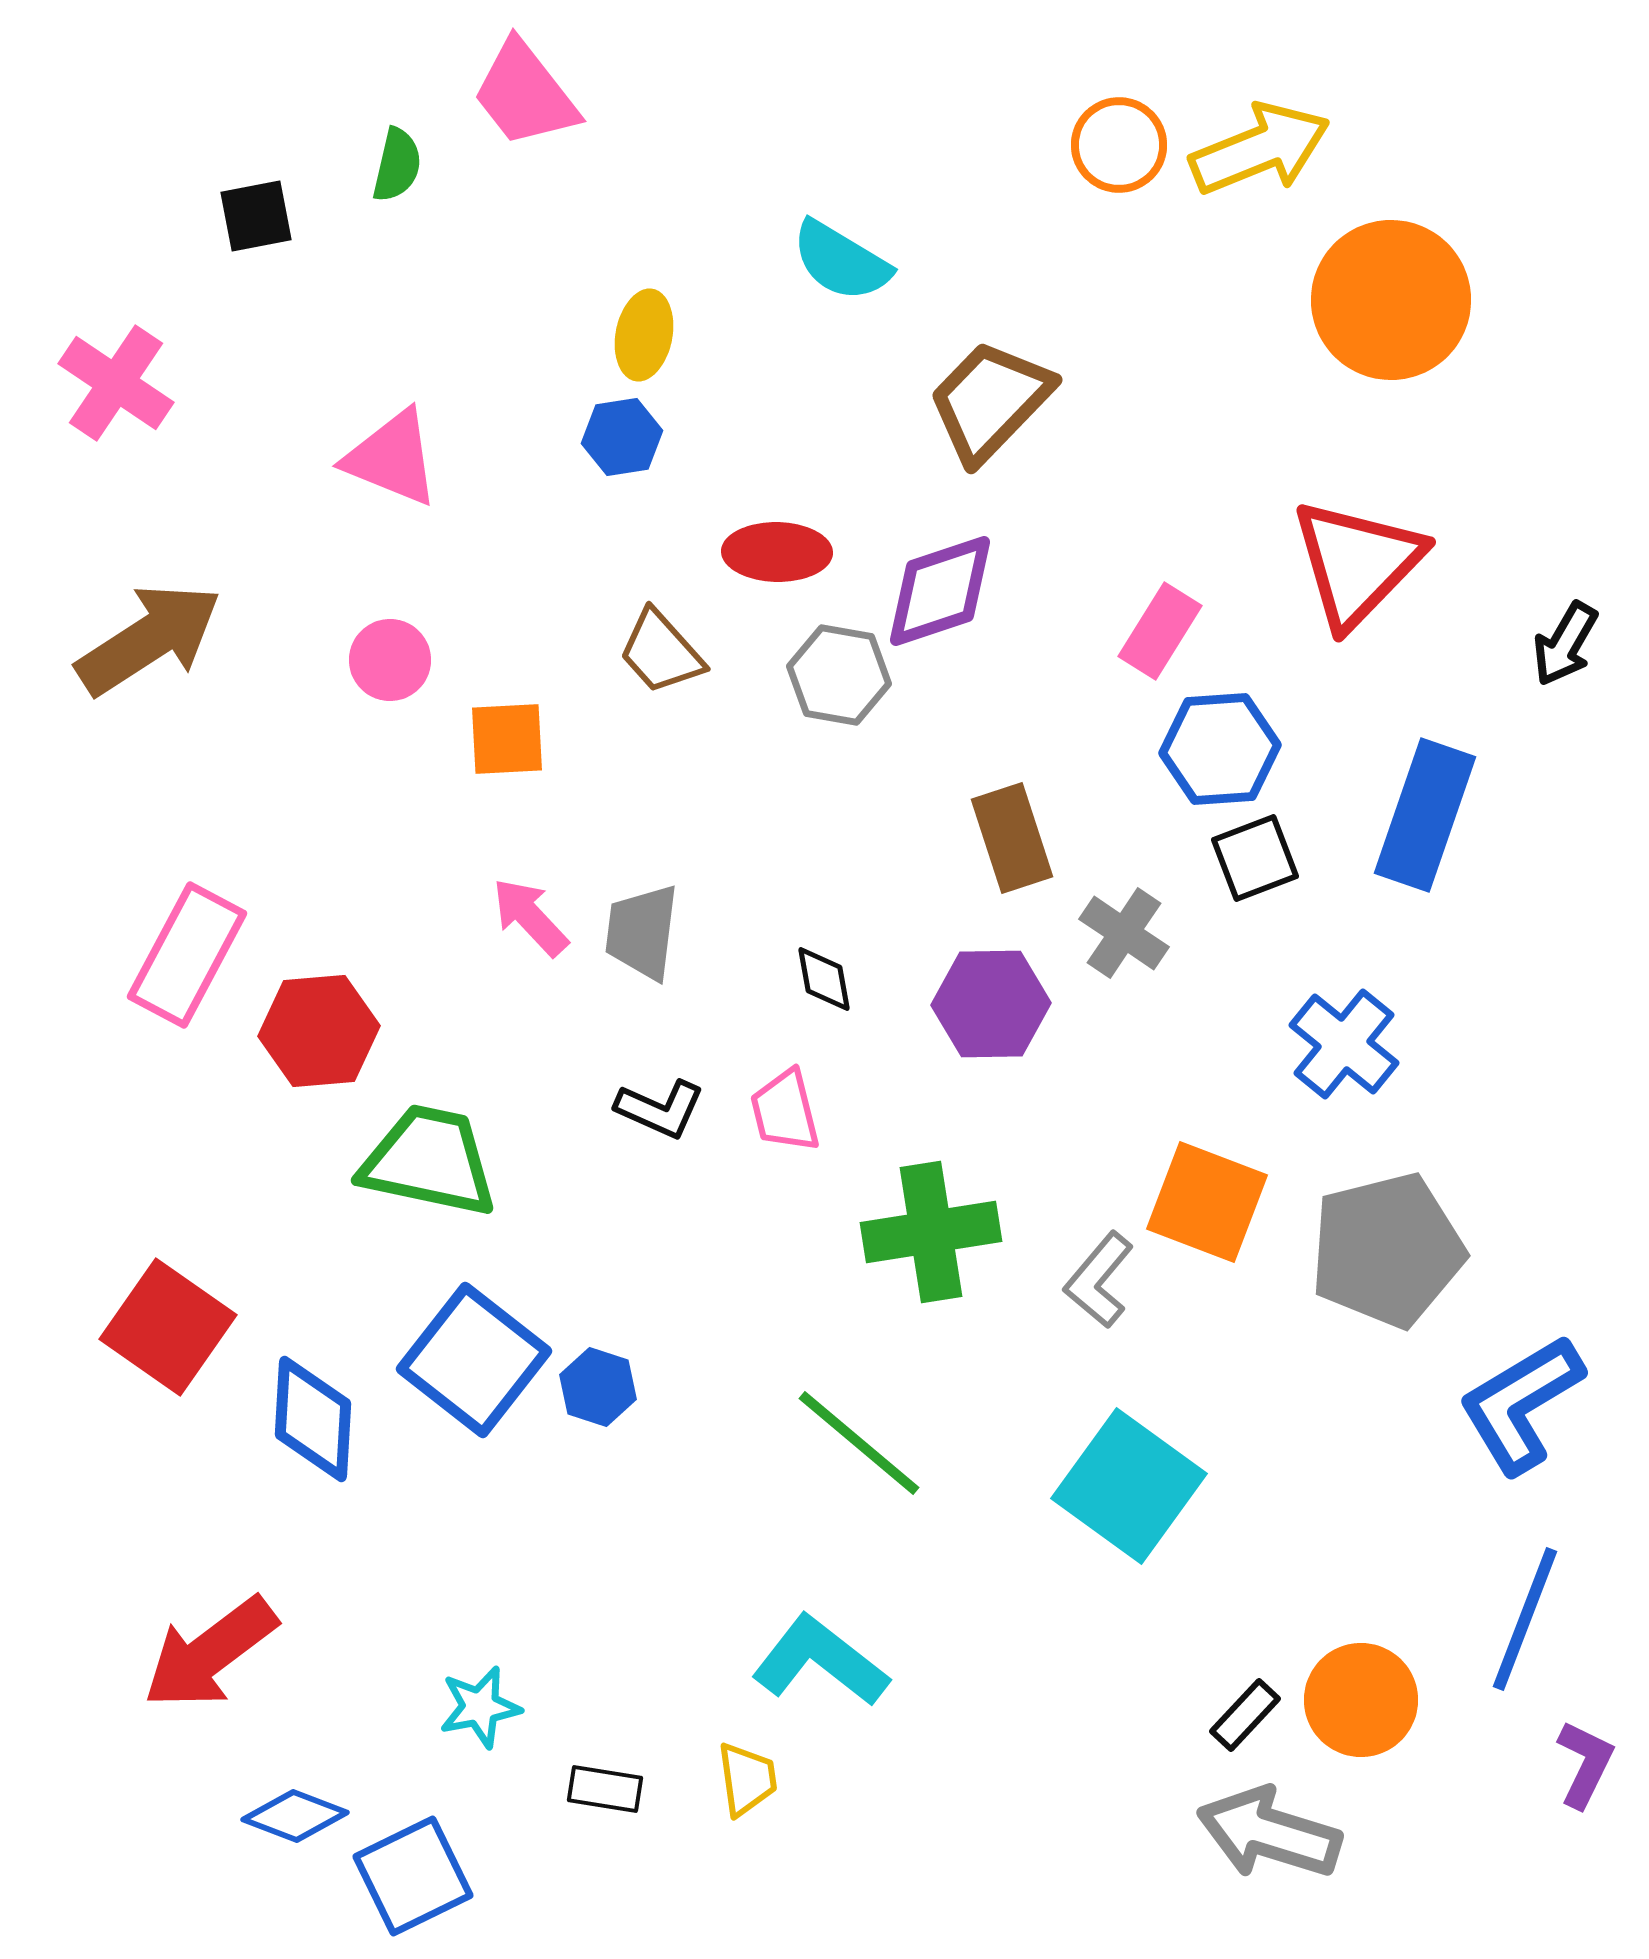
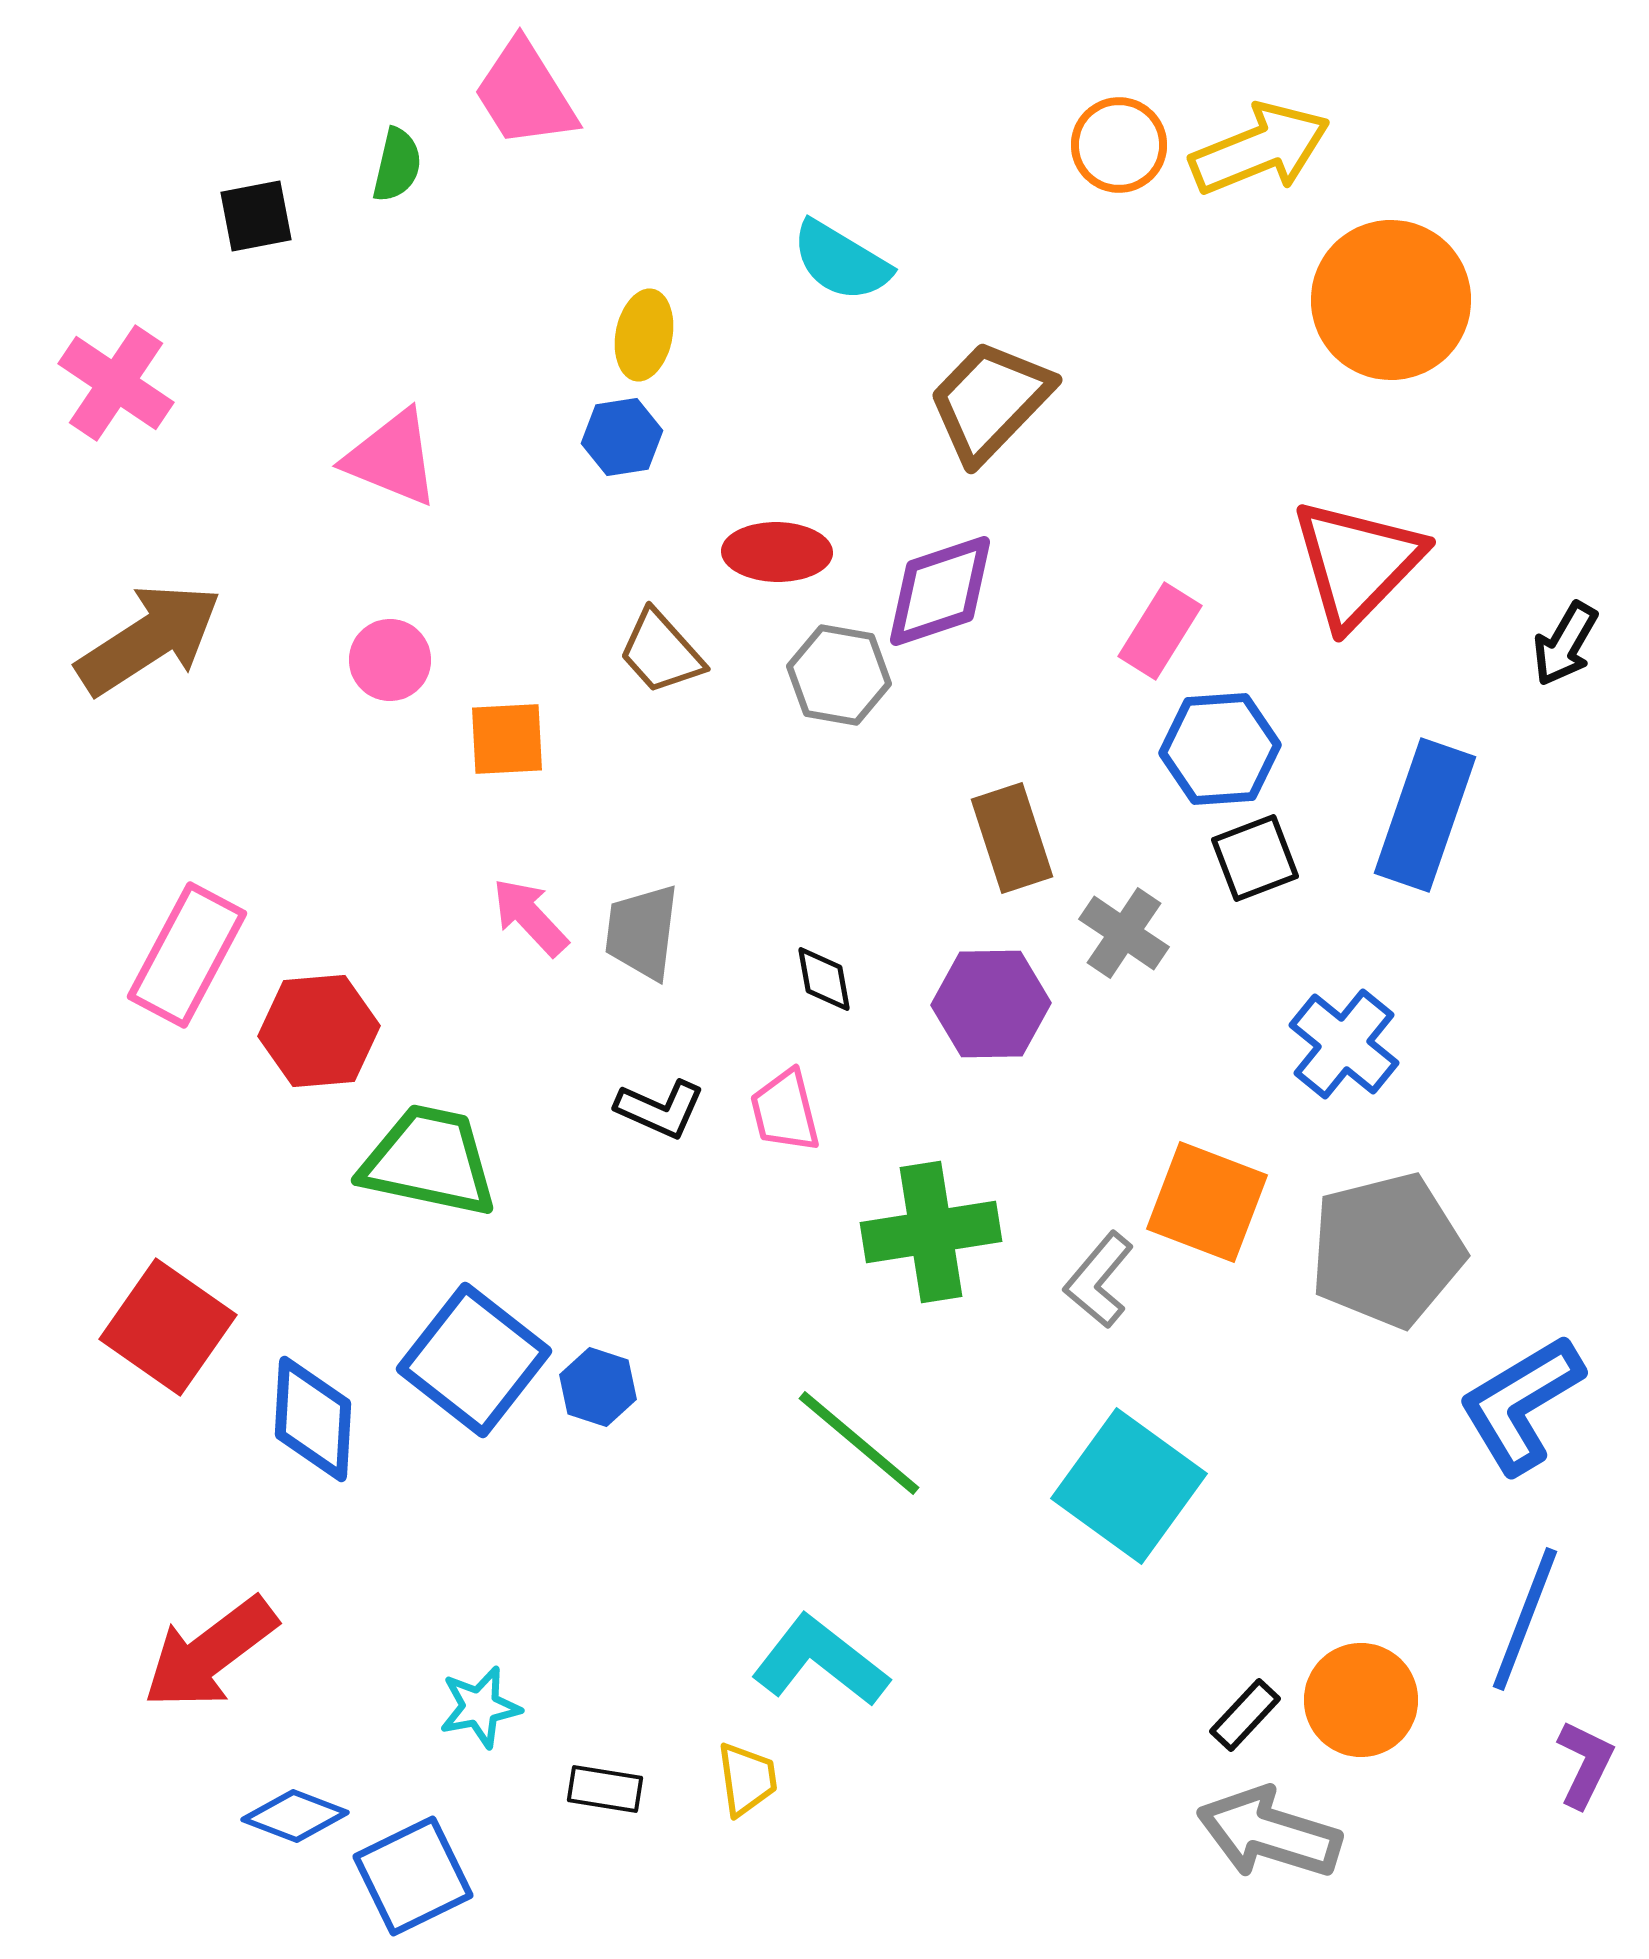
pink trapezoid at (525, 94): rotated 6 degrees clockwise
